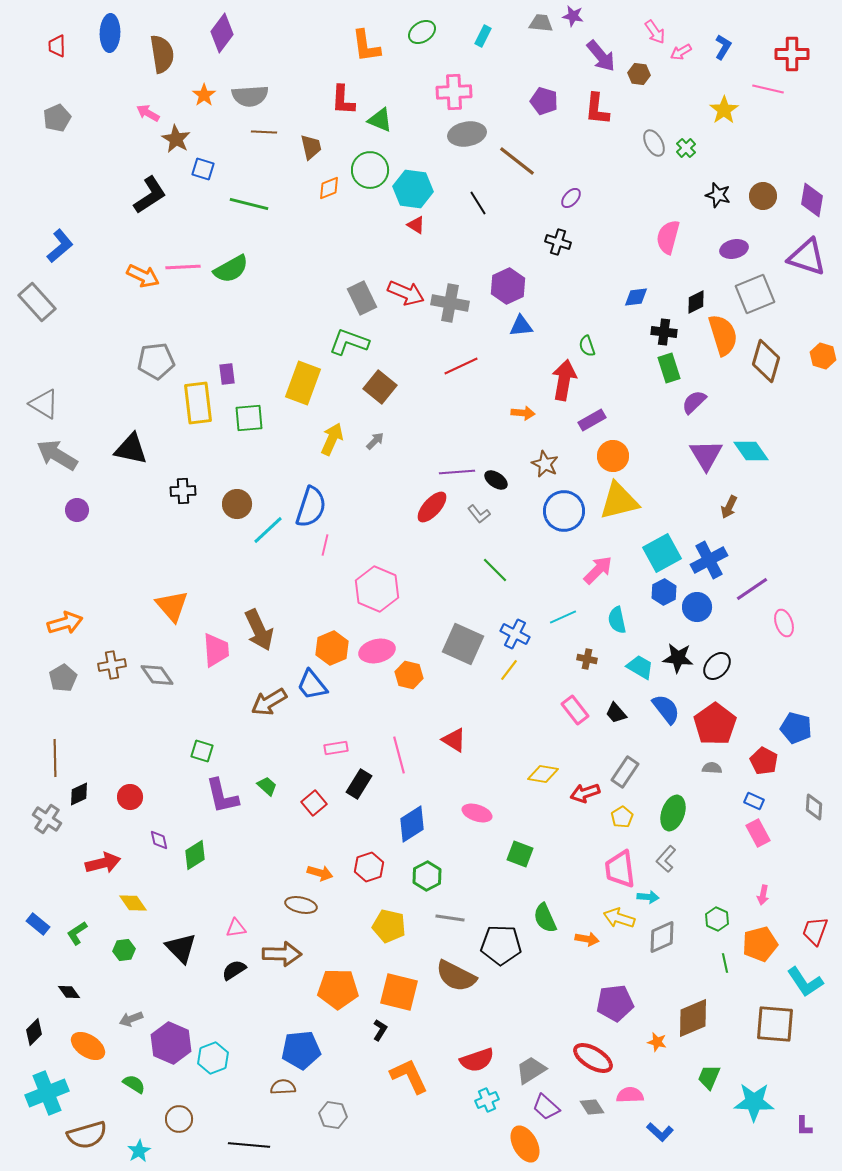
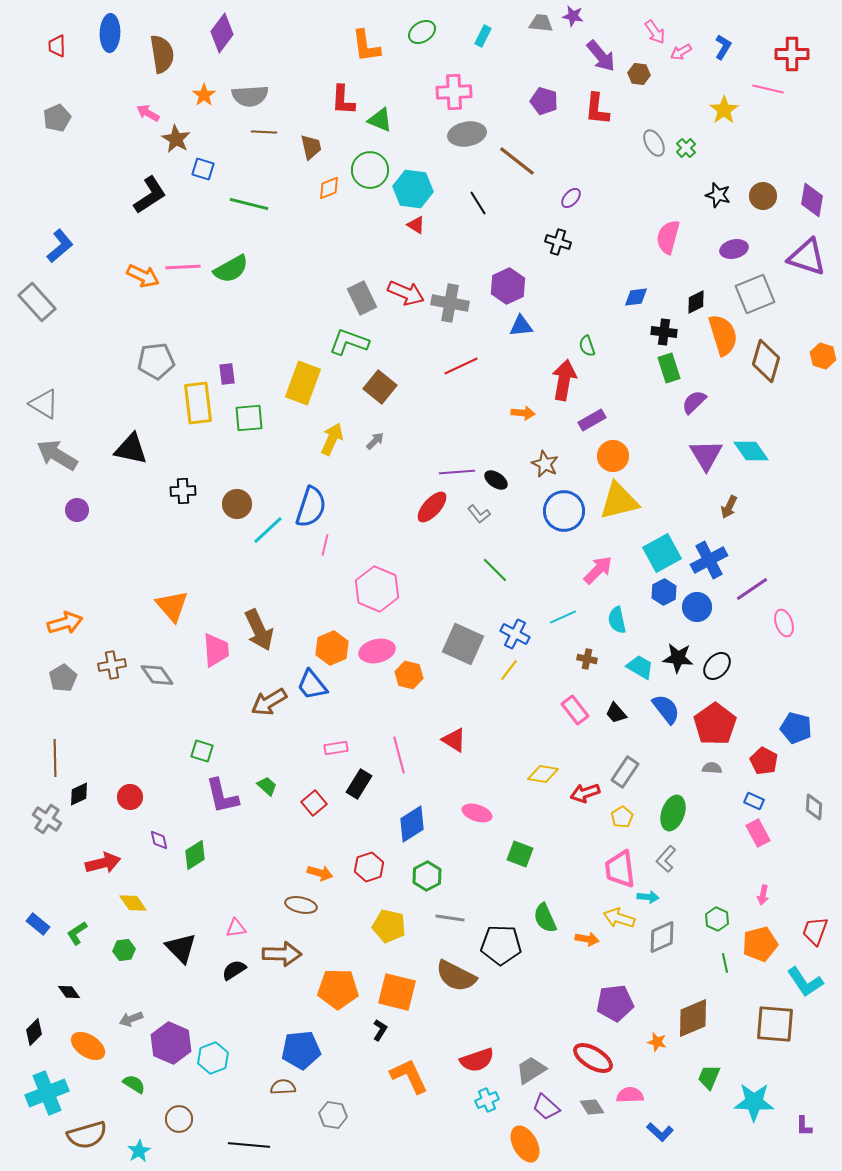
orange square at (399, 992): moved 2 px left
